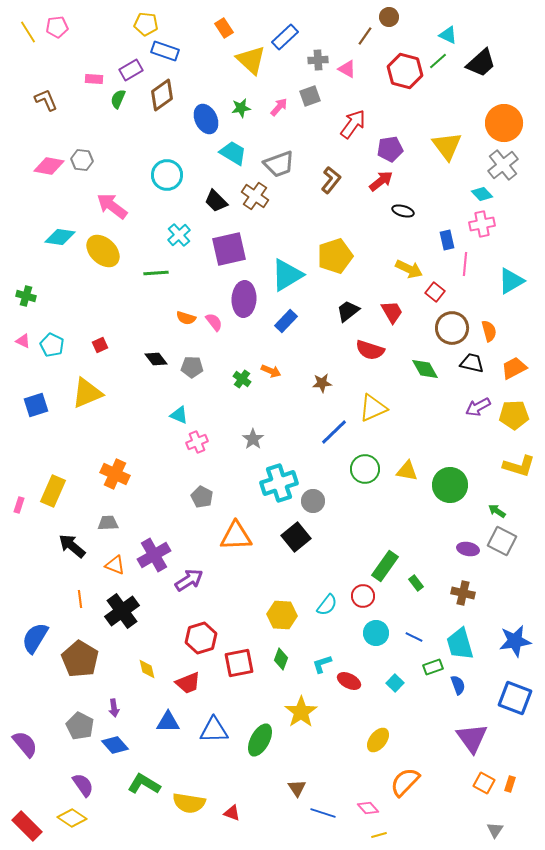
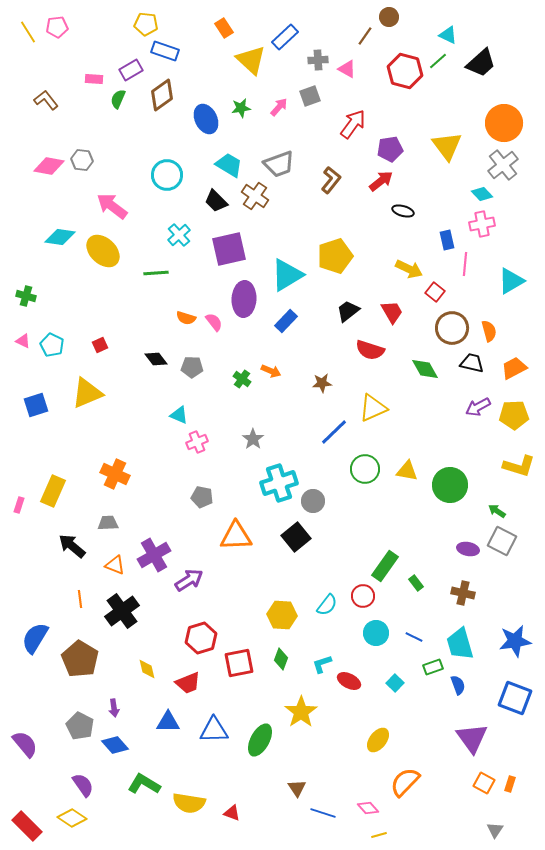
brown L-shape at (46, 100): rotated 15 degrees counterclockwise
cyan trapezoid at (233, 153): moved 4 px left, 12 px down
gray pentagon at (202, 497): rotated 15 degrees counterclockwise
